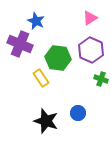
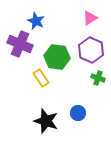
green hexagon: moved 1 px left, 1 px up
green cross: moved 3 px left, 1 px up
